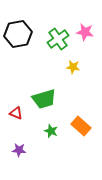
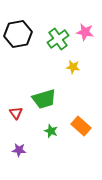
red triangle: rotated 32 degrees clockwise
